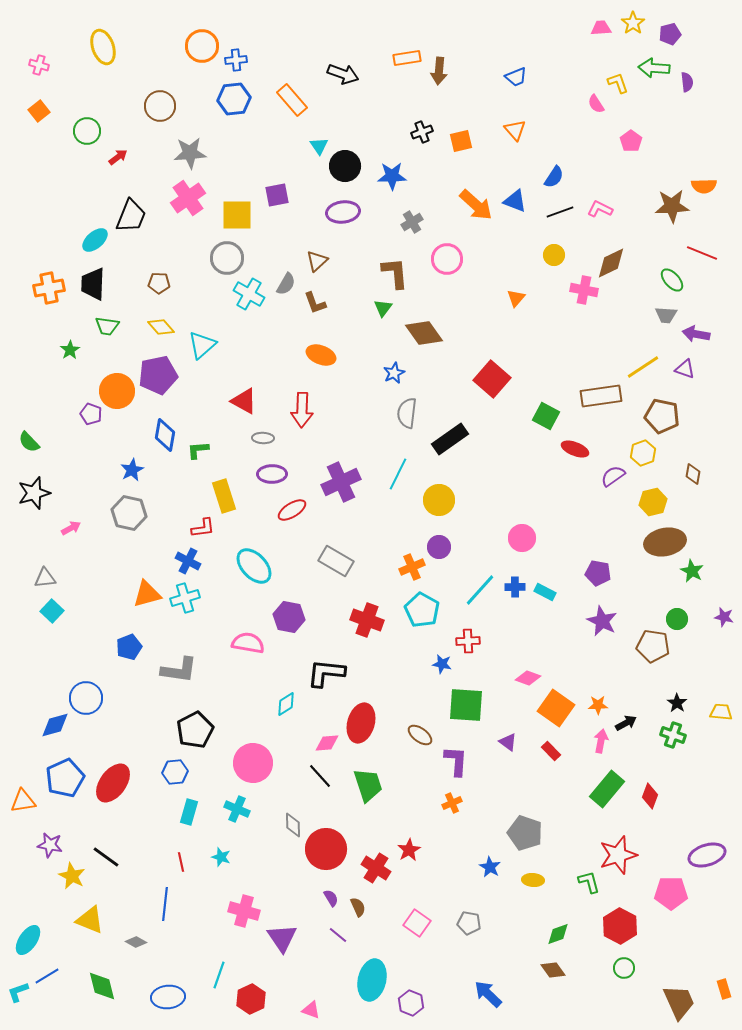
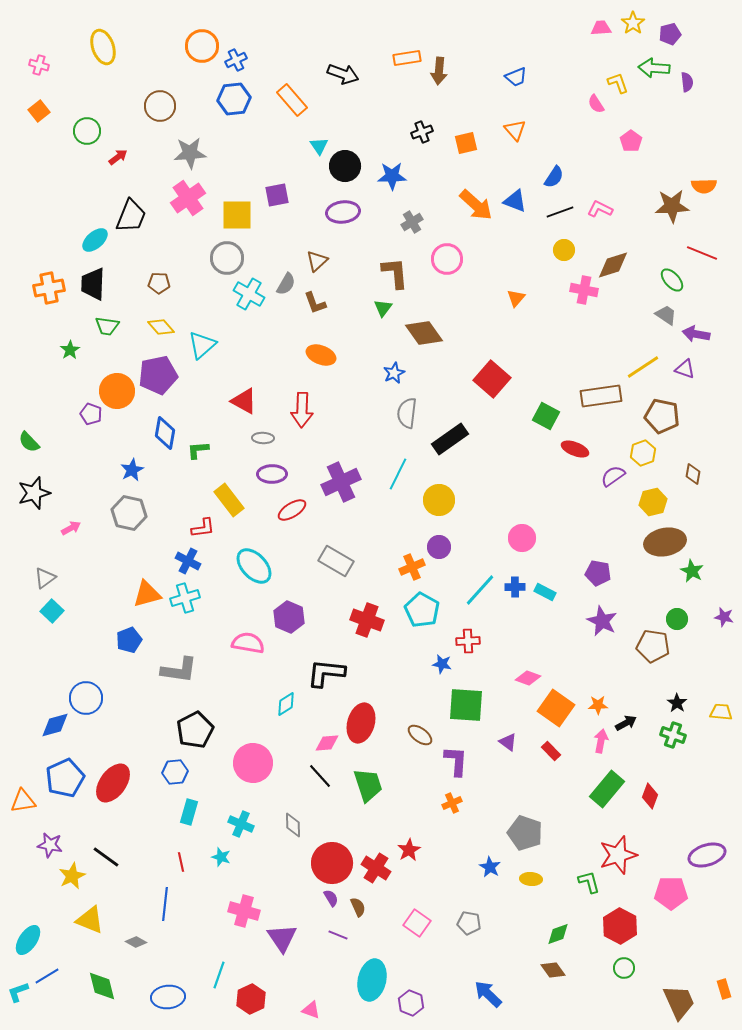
blue cross at (236, 60): rotated 20 degrees counterclockwise
orange square at (461, 141): moved 5 px right, 2 px down
yellow circle at (554, 255): moved 10 px right, 5 px up
brown diamond at (611, 263): moved 2 px right, 2 px down; rotated 8 degrees clockwise
gray trapezoid at (666, 315): rotated 150 degrees counterclockwise
blue diamond at (165, 435): moved 2 px up
yellow rectangle at (224, 496): moved 5 px right, 4 px down; rotated 20 degrees counterclockwise
gray triangle at (45, 578): rotated 30 degrees counterclockwise
purple hexagon at (289, 617): rotated 12 degrees clockwise
blue pentagon at (129, 647): moved 7 px up
cyan cross at (237, 809): moved 4 px right, 15 px down
red circle at (326, 849): moved 6 px right, 14 px down
yellow star at (72, 876): rotated 20 degrees clockwise
yellow ellipse at (533, 880): moved 2 px left, 1 px up
purple line at (338, 935): rotated 18 degrees counterclockwise
